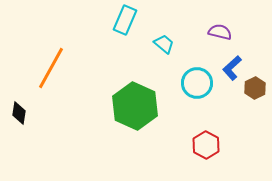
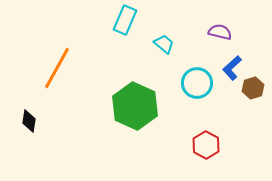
orange line: moved 6 px right
brown hexagon: moved 2 px left; rotated 10 degrees clockwise
black diamond: moved 10 px right, 8 px down
